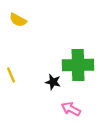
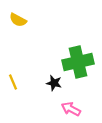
green cross: moved 3 px up; rotated 12 degrees counterclockwise
yellow line: moved 2 px right, 7 px down
black star: moved 1 px right, 1 px down
